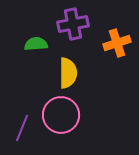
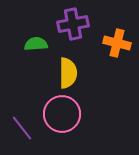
orange cross: rotated 32 degrees clockwise
pink circle: moved 1 px right, 1 px up
purple line: rotated 60 degrees counterclockwise
